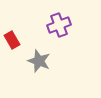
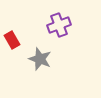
gray star: moved 1 px right, 2 px up
